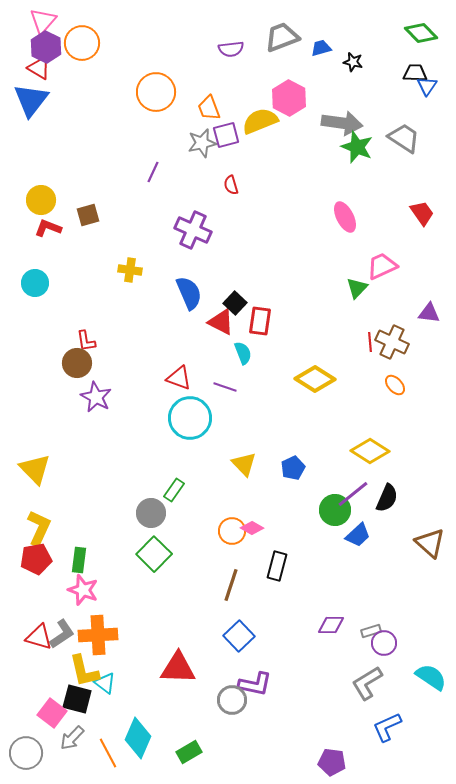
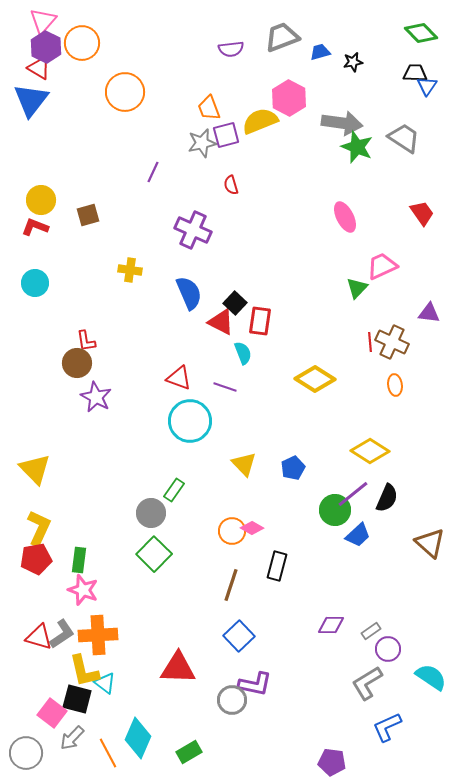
blue trapezoid at (321, 48): moved 1 px left, 4 px down
black star at (353, 62): rotated 24 degrees counterclockwise
orange circle at (156, 92): moved 31 px left
red L-shape at (48, 228): moved 13 px left, 1 px up
orange ellipse at (395, 385): rotated 35 degrees clockwise
cyan circle at (190, 418): moved 3 px down
gray rectangle at (371, 631): rotated 18 degrees counterclockwise
purple circle at (384, 643): moved 4 px right, 6 px down
